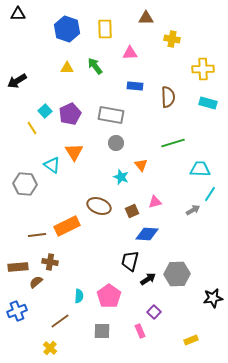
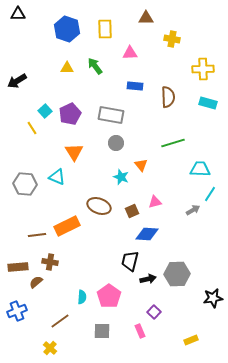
cyan triangle at (52, 165): moved 5 px right, 12 px down; rotated 12 degrees counterclockwise
black arrow at (148, 279): rotated 21 degrees clockwise
cyan semicircle at (79, 296): moved 3 px right, 1 px down
